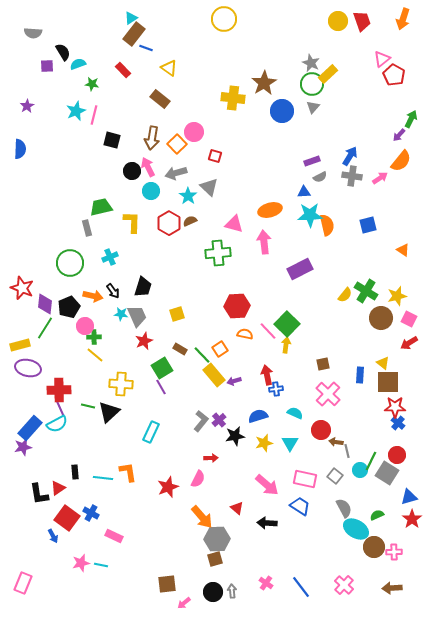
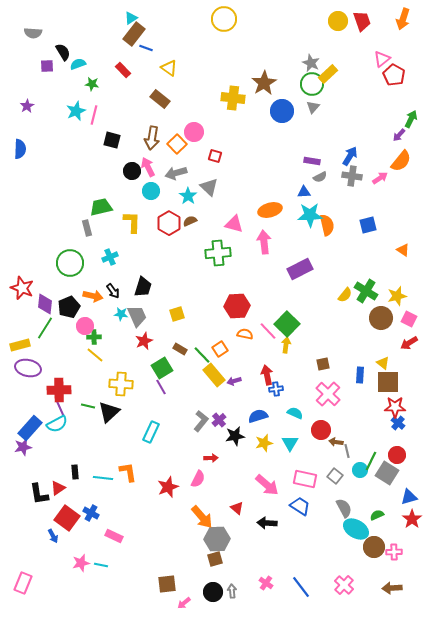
purple rectangle at (312, 161): rotated 28 degrees clockwise
